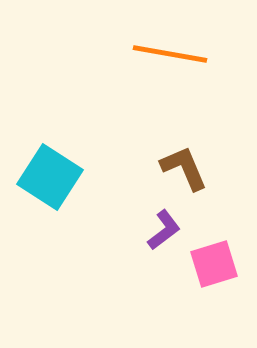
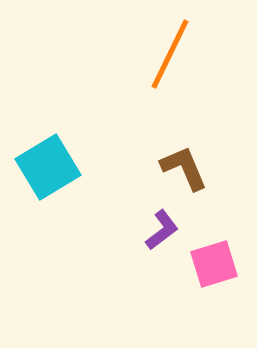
orange line: rotated 74 degrees counterclockwise
cyan square: moved 2 px left, 10 px up; rotated 26 degrees clockwise
purple L-shape: moved 2 px left
